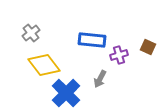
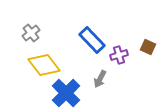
blue rectangle: rotated 40 degrees clockwise
